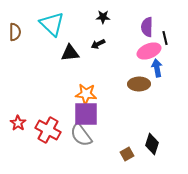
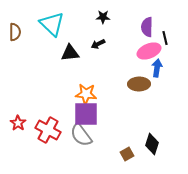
blue arrow: rotated 18 degrees clockwise
